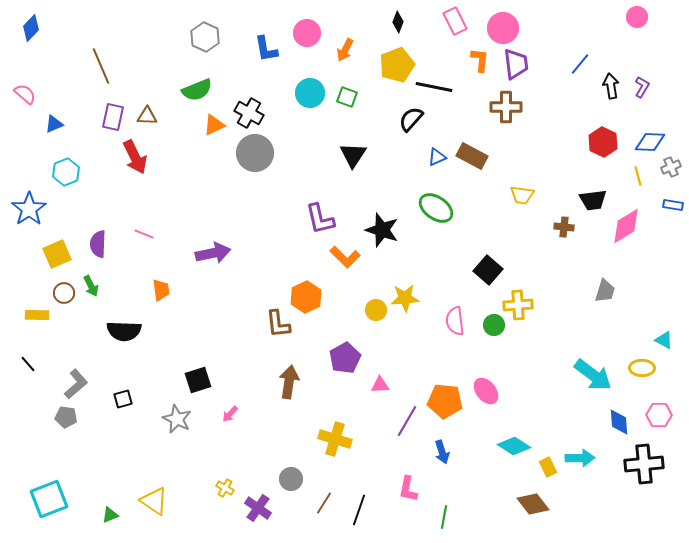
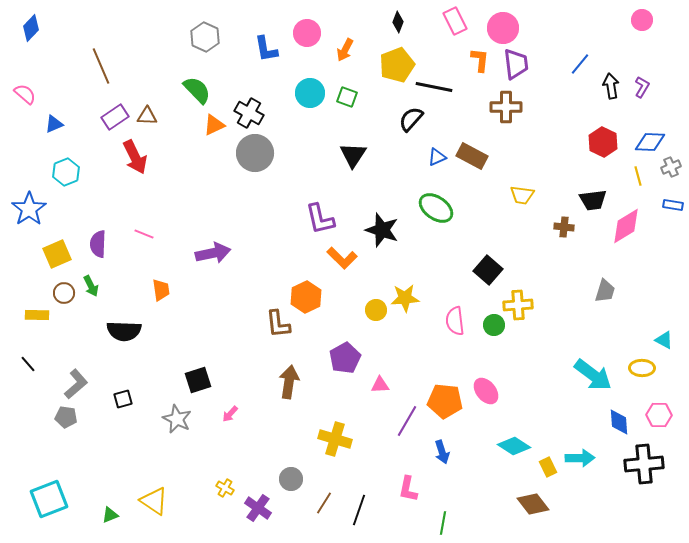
pink circle at (637, 17): moved 5 px right, 3 px down
green semicircle at (197, 90): rotated 112 degrees counterclockwise
purple rectangle at (113, 117): moved 2 px right; rotated 44 degrees clockwise
orange L-shape at (345, 257): moved 3 px left, 1 px down
green line at (444, 517): moved 1 px left, 6 px down
